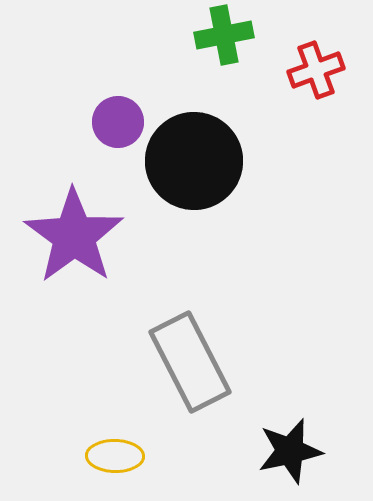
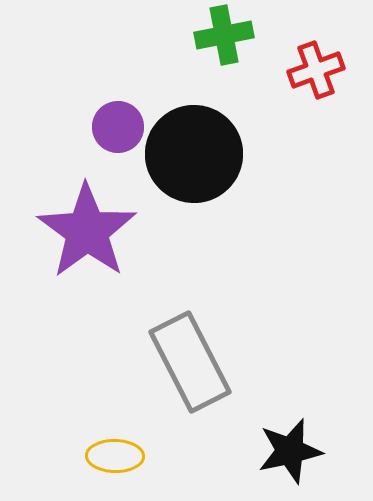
purple circle: moved 5 px down
black circle: moved 7 px up
purple star: moved 13 px right, 5 px up
